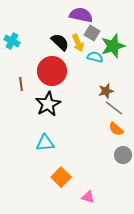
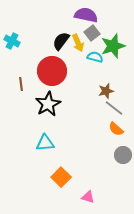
purple semicircle: moved 5 px right
gray square: rotated 21 degrees clockwise
black semicircle: moved 1 px right, 1 px up; rotated 96 degrees counterclockwise
